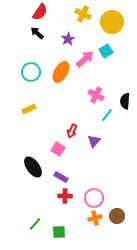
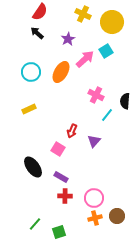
green square: rotated 16 degrees counterclockwise
